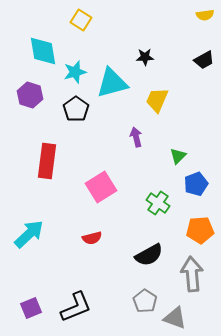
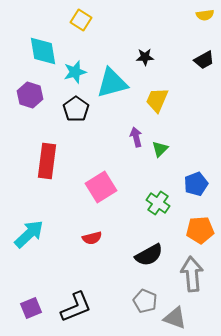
green triangle: moved 18 px left, 7 px up
gray pentagon: rotated 10 degrees counterclockwise
